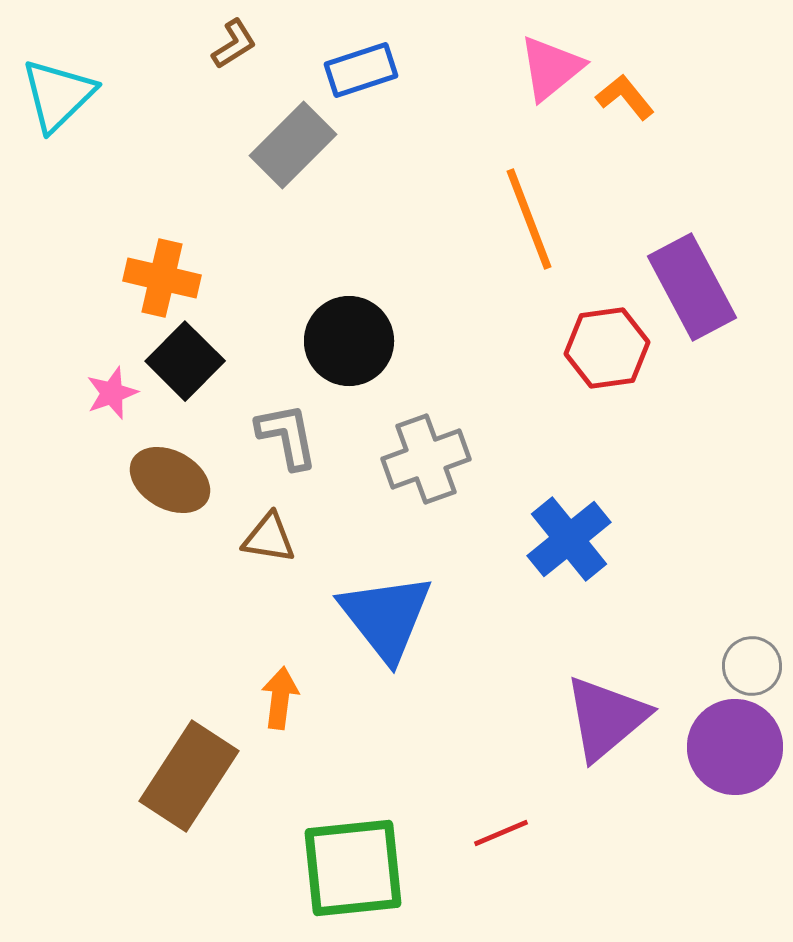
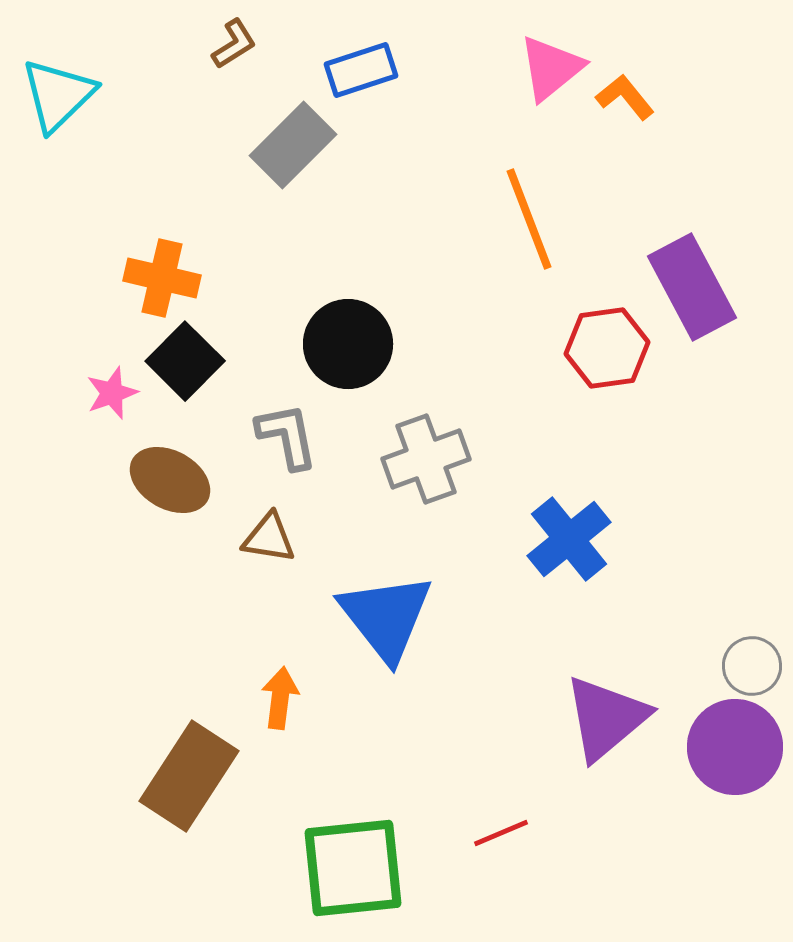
black circle: moved 1 px left, 3 px down
